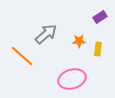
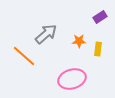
orange line: moved 2 px right
